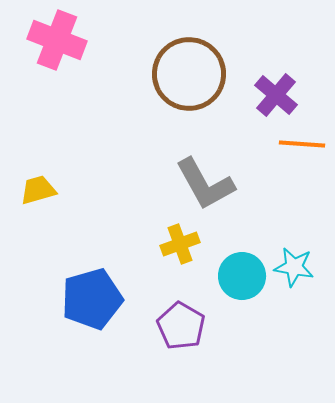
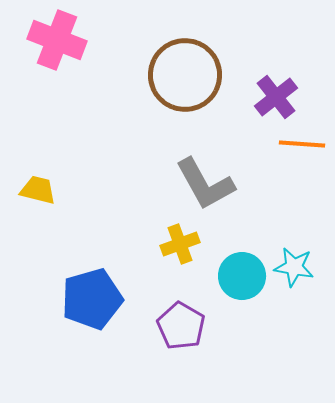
brown circle: moved 4 px left, 1 px down
purple cross: moved 2 px down; rotated 12 degrees clockwise
yellow trapezoid: rotated 30 degrees clockwise
